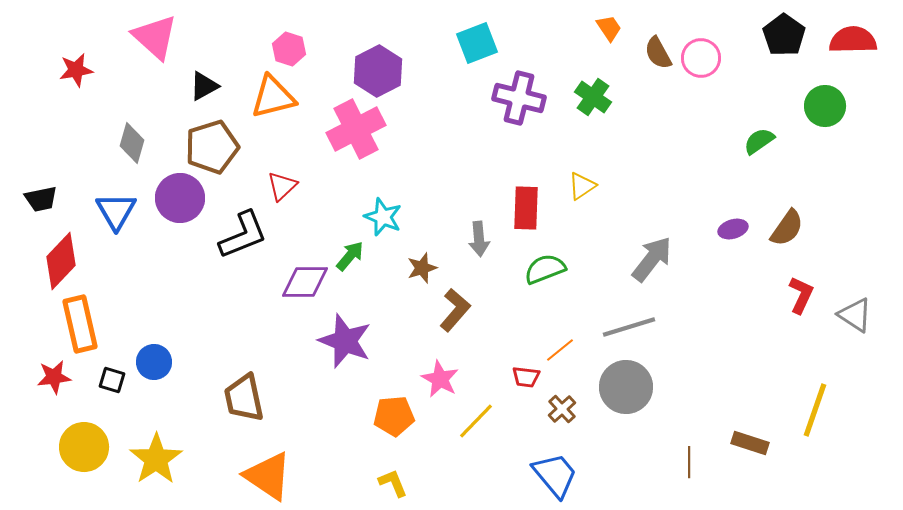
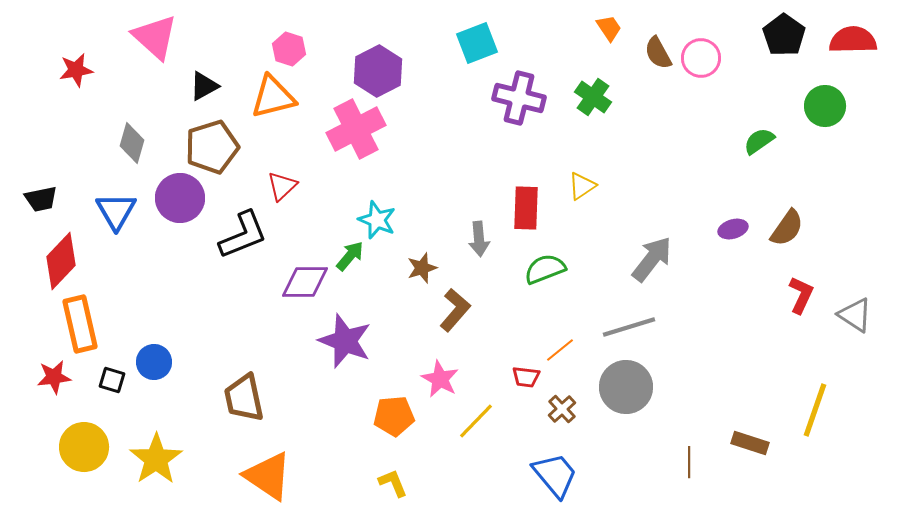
cyan star at (383, 217): moved 6 px left, 3 px down
